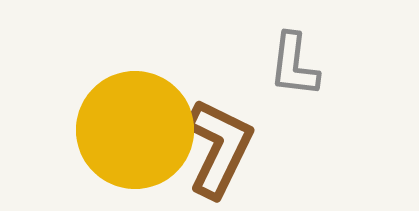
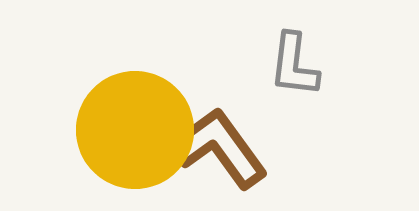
brown L-shape: rotated 62 degrees counterclockwise
